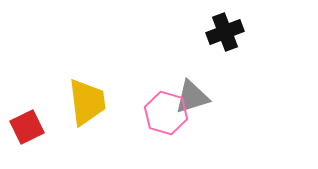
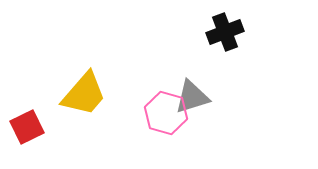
yellow trapezoid: moved 3 px left, 8 px up; rotated 48 degrees clockwise
